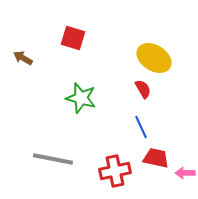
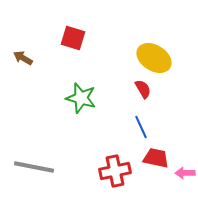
gray line: moved 19 px left, 8 px down
